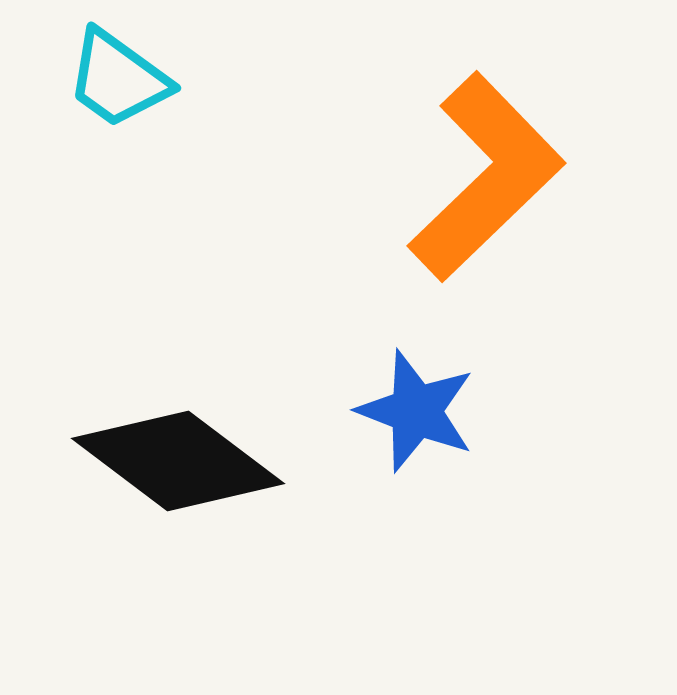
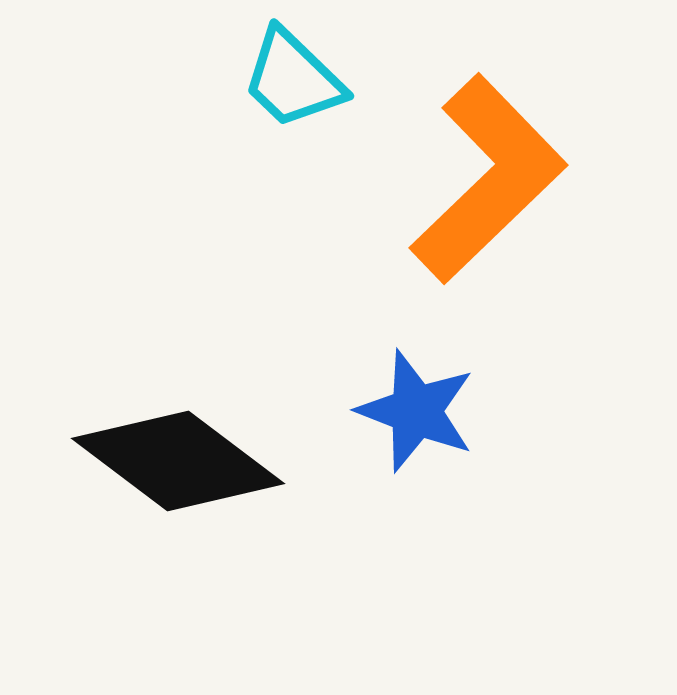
cyan trapezoid: moved 175 px right; rotated 8 degrees clockwise
orange L-shape: moved 2 px right, 2 px down
